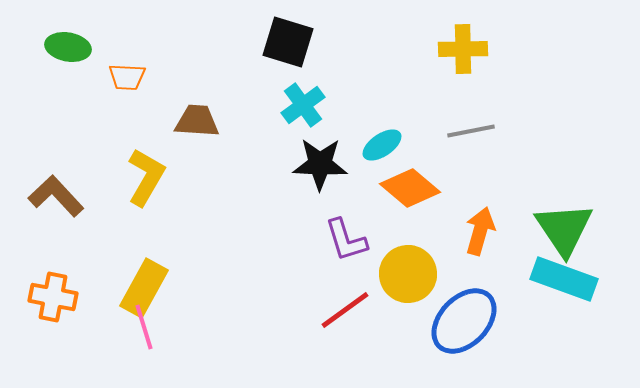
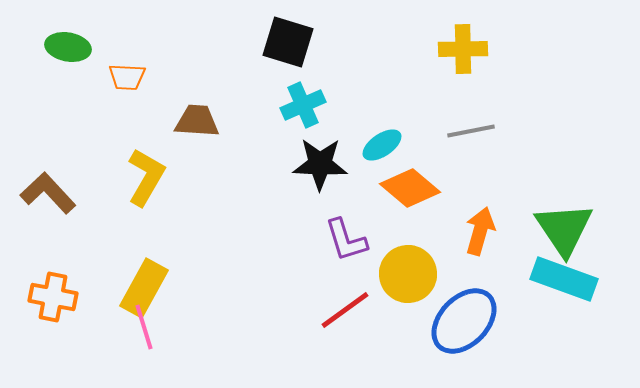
cyan cross: rotated 12 degrees clockwise
brown L-shape: moved 8 px left, 3 px up
